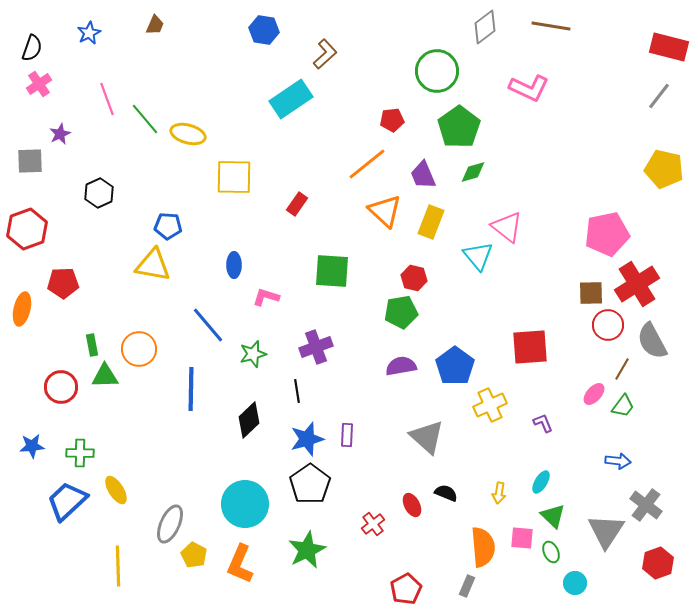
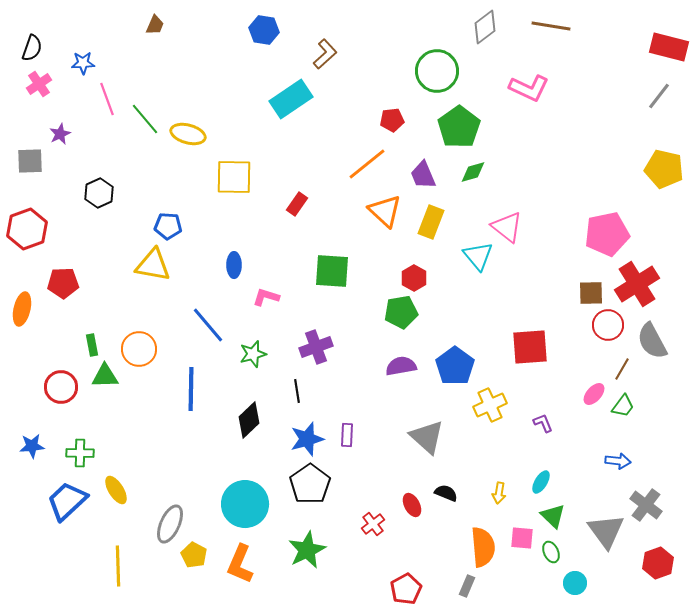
blue star at (89, 33): moved 6 px left, 30 px down; rotated 25 degrees clockwise
red hexagon at (414, 278): rotated 15 degrees clockwise
gray triangle at (606, 531): rotated 9 degrees counterclockwise
